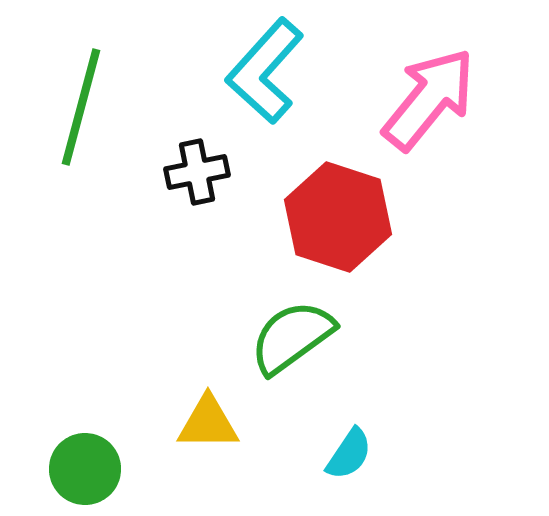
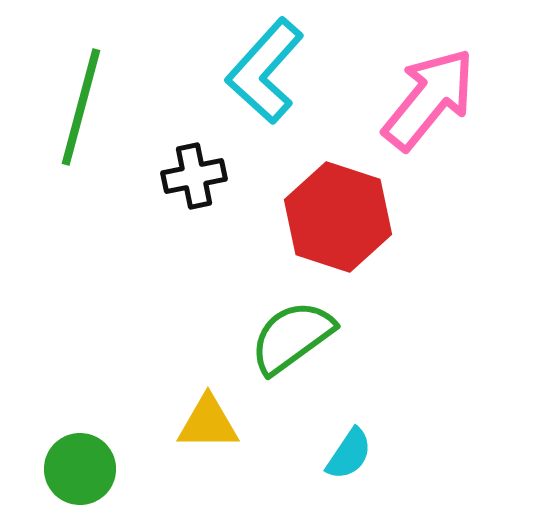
black cross: moved 3 px left, 4 px down
green circle: moved 5 px left
